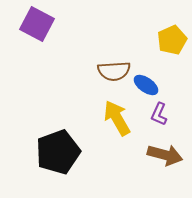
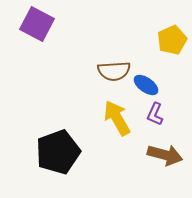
purple L-shape: moved 4 px left
